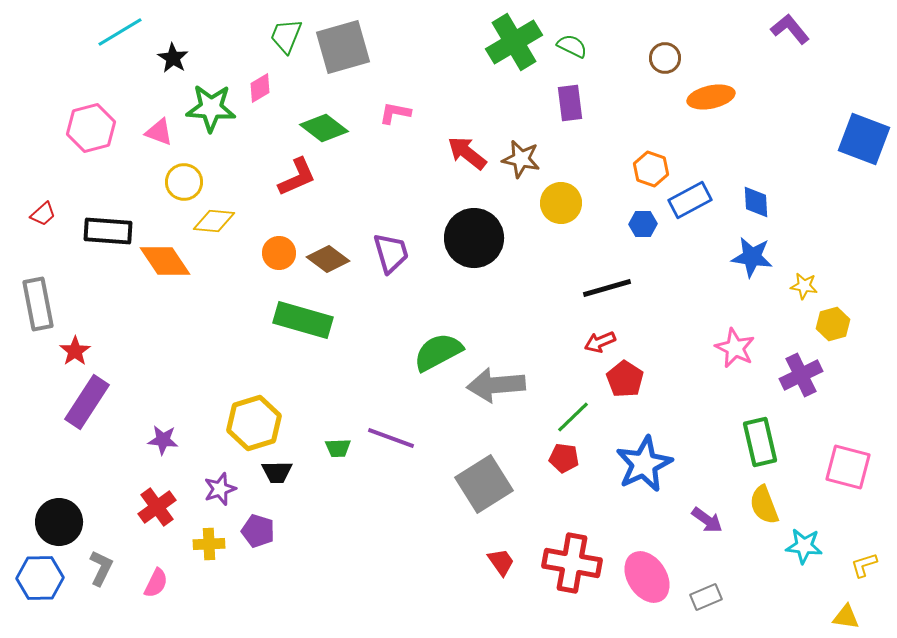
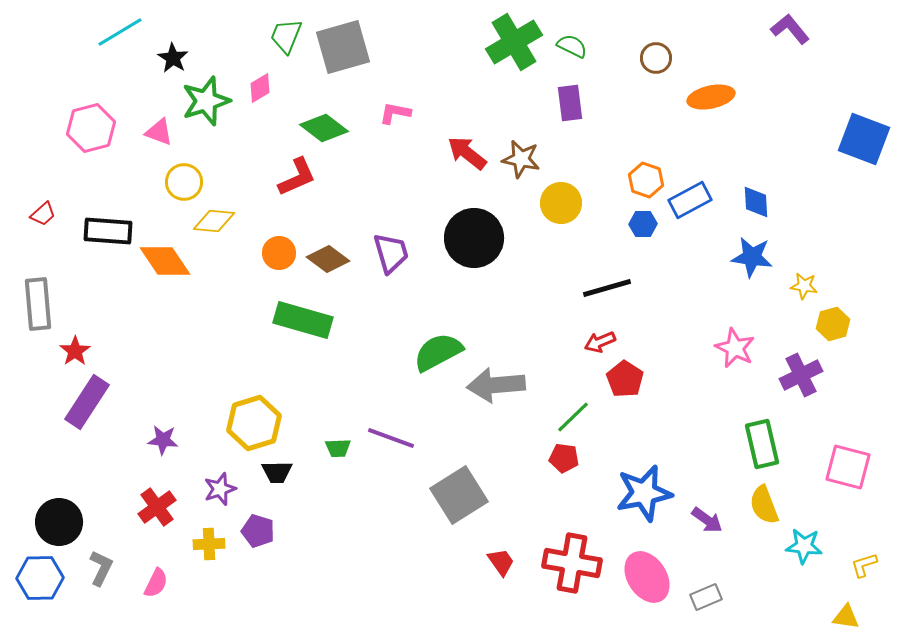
brown circle at (665, 58): moved 9 px left
green star at (211, 108): moved 5 px left, 7 px up; rotated 21 degrees counterclockwise
orange hexagon at (651, 169): moved 5 px left, 11 px down
gray rectangle at (38, 304): rotated 6 degrees clockwise
green rectangle at (760, 442): moved 2 px right, 2 px down
blue star at (644, 464): moved 29 px down; rotated 14 degrees clockwise
gray square at (484, 484): moved 25 px left, 11 px down
